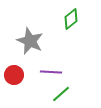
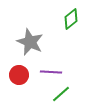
gray star: moved 1 px down
red circle: moved 5 px right
